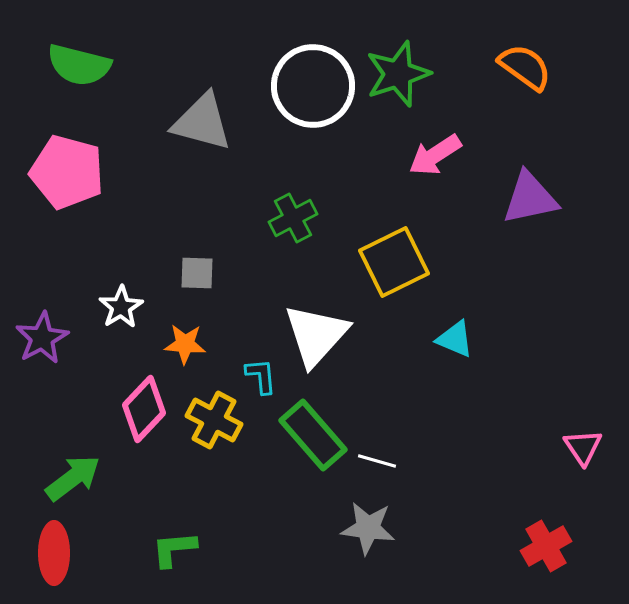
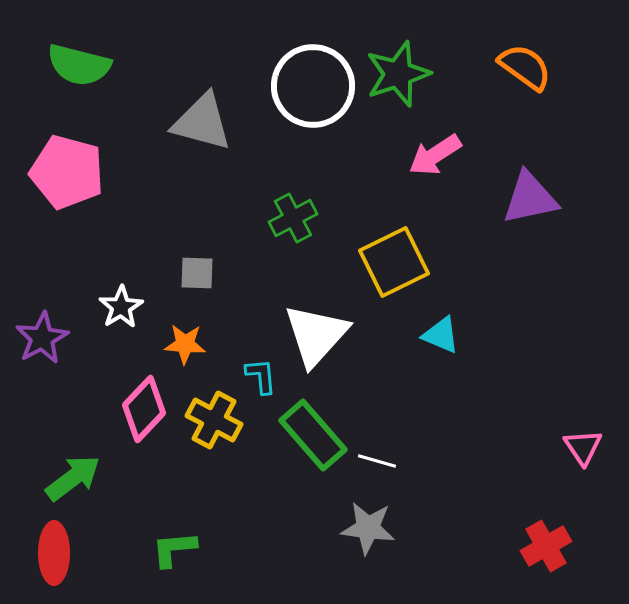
cyan triangle: moved 14 px left, 4 px up
